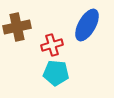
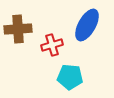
brown cross: moved 1 px right, 2 px down; rotated 8 degrees clockwise
cyan pentagon: moved 14 px right, 4 px down
